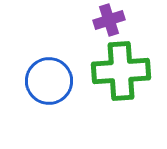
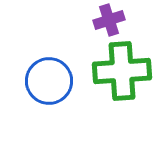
green cross: moved 1 px right
